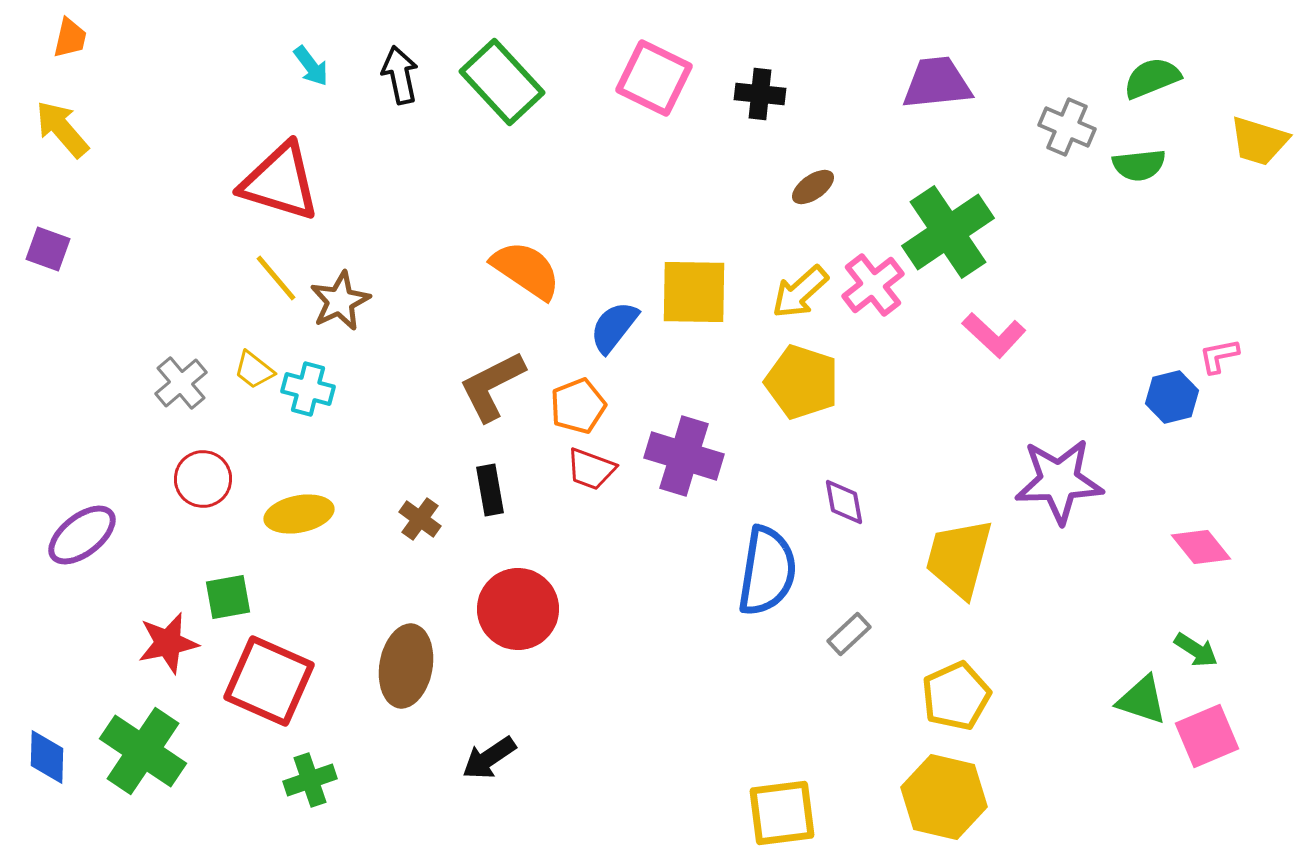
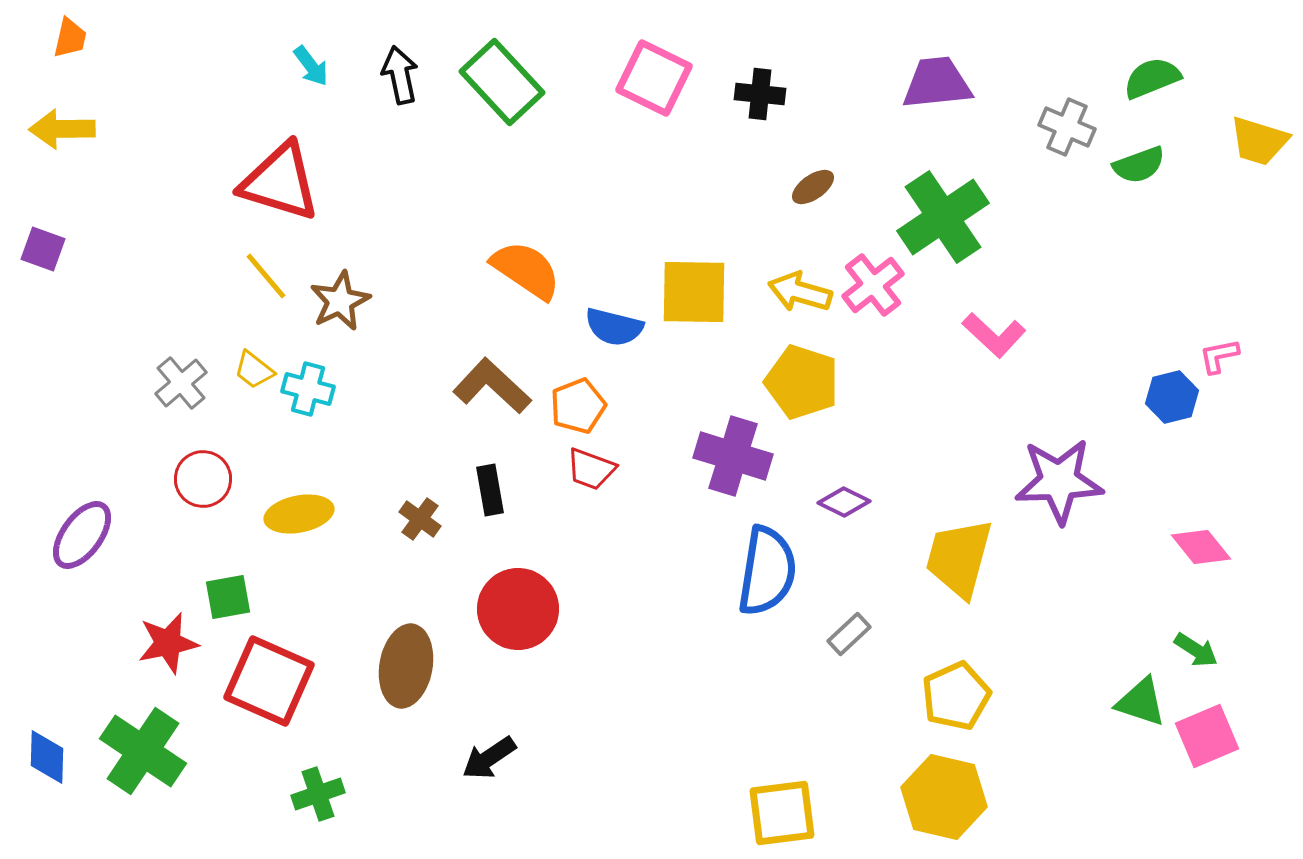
yellow arrow at (62, 129): rotated 50 degrees counterclockwise
green semicircle at (1139, 165): rotated 14 degrees counterclockwise
green cross at (948, 232): moved 5 px left, 15 px up
purple square at (48, 249): moved 5 px left
yellow line at (276, 278): moved 10 px left, 2 px up
yellow arrow at (800, 292): rotated 58 degrees clockwise
blue semicircle at (614, 327): rotated 114 degrees counterclockwise
brown L-shape at (492, 386): rotated 70 degrees clockwise
purple cross at (684, 456): moved 49 px right
purple diamond at (844, 502): rotated 54 degrees counterclockwise
purple ellipse at (82, 535): rotated 16 degrees counterclockwise
green triangle at (1142, 700): moved 1 px left, 2 px down
green cross at (310, 780): moved 8 px right, 14 px down
